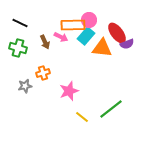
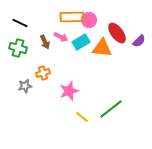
orange rectangle: moved 1 px left, 8 px up
cyan rectangle: moved 5 px left, 6 px down; rotated 18 degrees clockwise
purple semicircle: moved 12 px right, 3 px up; rotated 24 degrees counterclockwise
